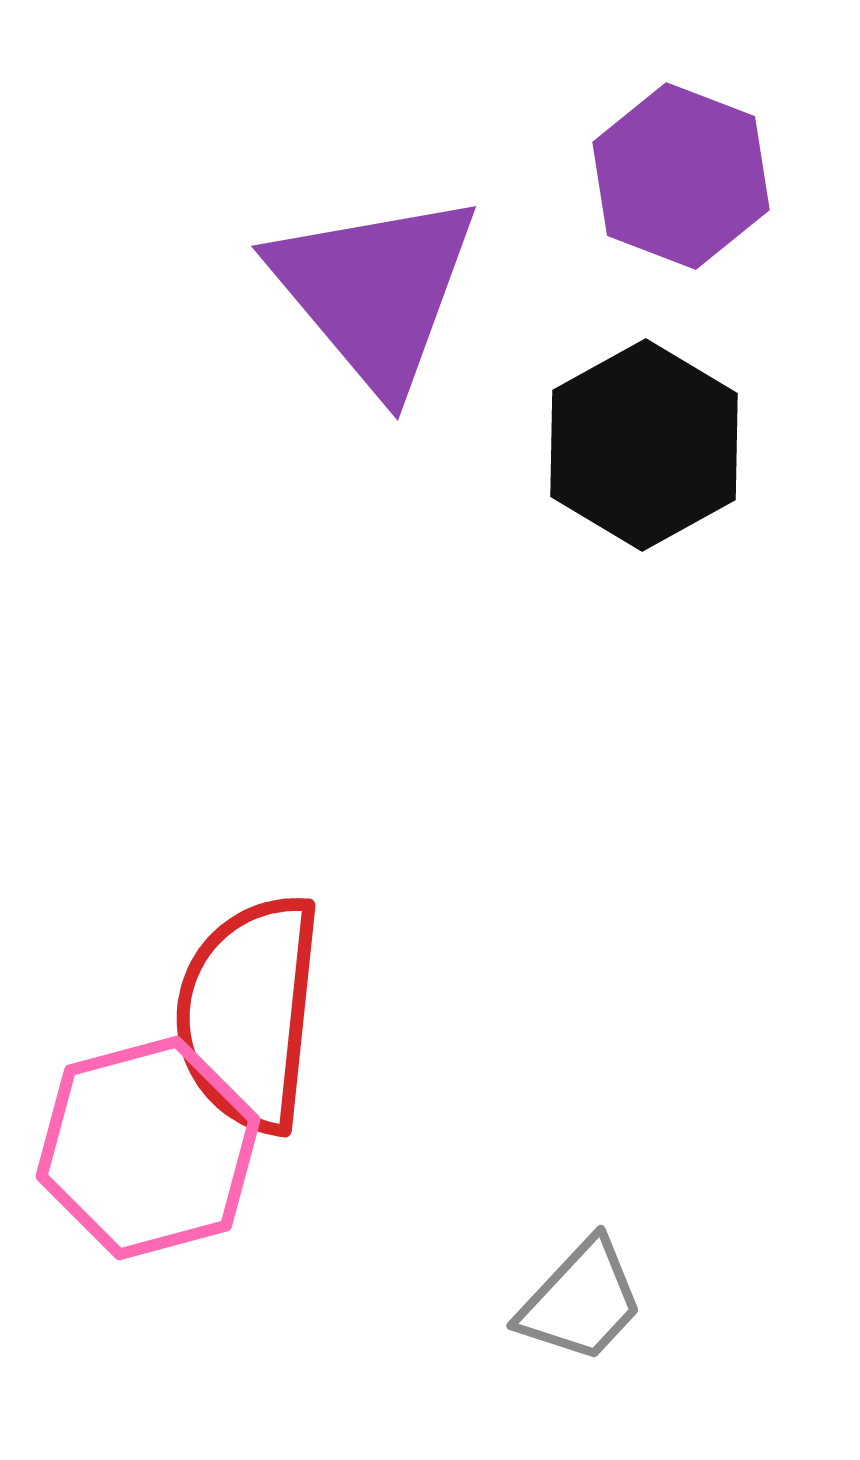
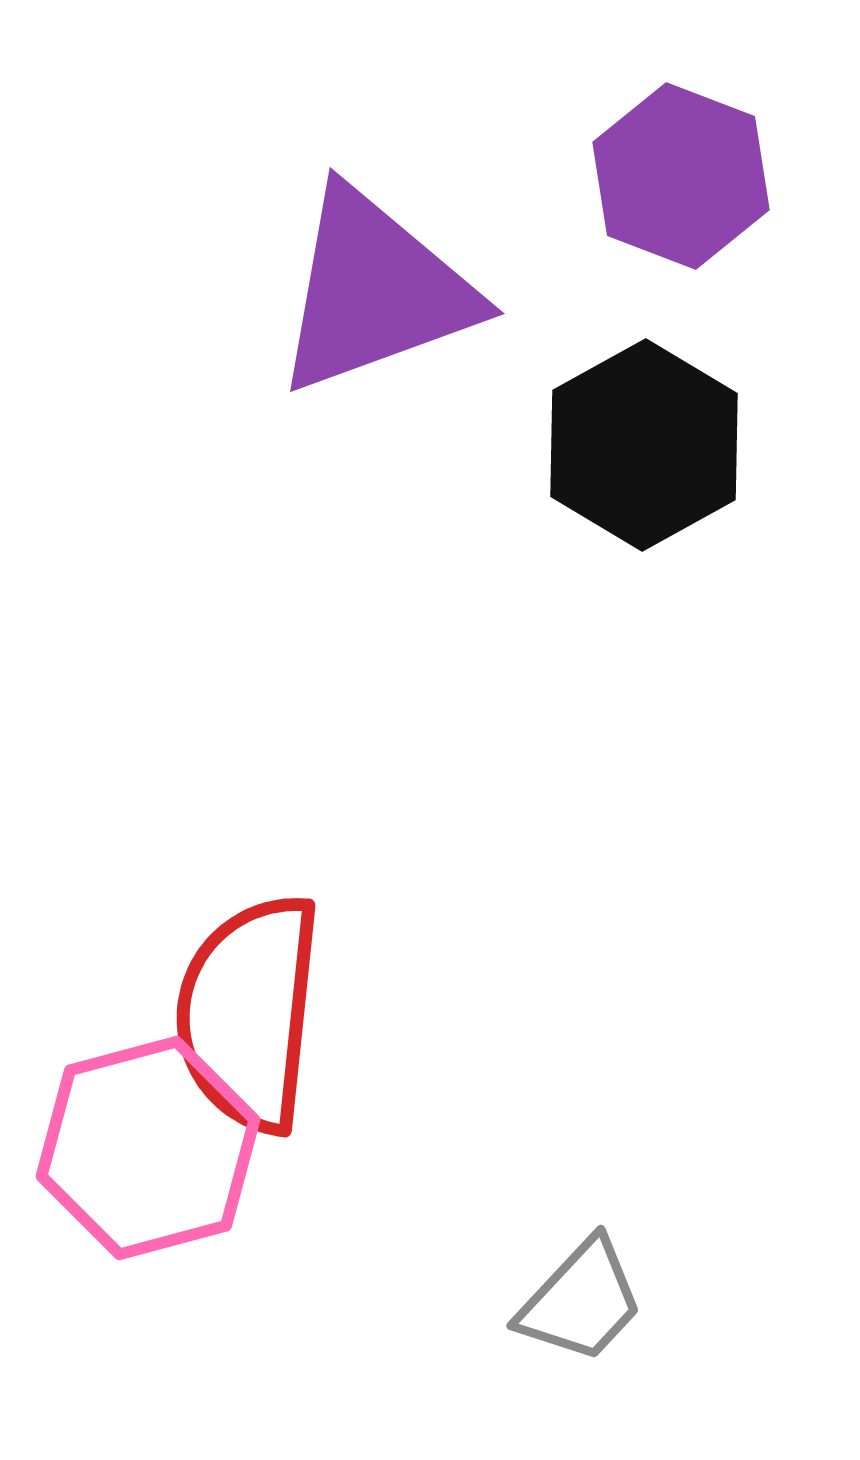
purple triangle: rotated 50 degrees clockwise
